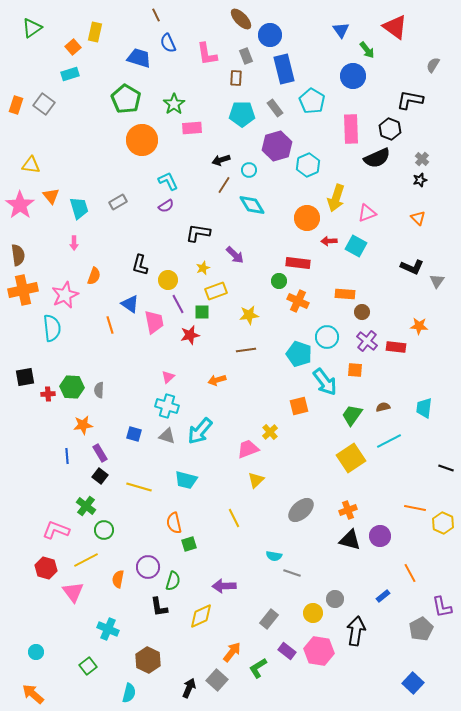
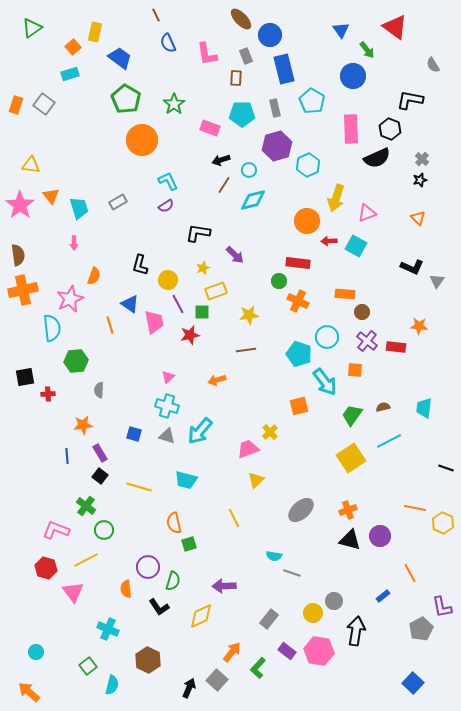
blue trapezoid at (139, 58): moved 19 px left; rotated 20 degrees clockwise
gray semicircle at (433, 65): rotated 63 degrees counterclockwise
gray rectangle at (275, 108): rotated 24 degrees clockwise
pink rectangle at (192, 128): moved 18 px right; rotated 24 degrees clockwise
cyan diamond at (252, 205): moved 1 px right, 5 px up; rotated 72 degrees counterclockwise
orange circle at (307, 218): moved 3 px down
pink star at (65, 295): moved 5 px right, 4 px down
green hexagon at (72, 387): moved 4 px right, 26 px up; rotated 10 degrees counterclockwise
orange semicircle at (118, 579): moved 8 px right, 10 px down; rotated 18 degrees counterclockwise
gray circle at (335, 599): moved 1 px left, 2 px down
black L-shape at (159, 607): rotated 25 degrees counterclockwise
green L-shape at (258, 668): rotated 15 degrees counterclockwise
cyan semicircle at (129, 693): moved 17 px left, 8 px up
orange arrow at (33, 694): moved 4 px left, 2 px up
